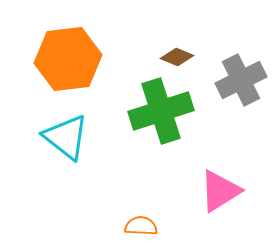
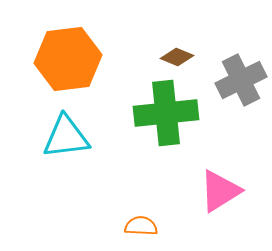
green cross: moved 5 px right, 2 px down; rotated 12 degrees clockwise
cyan triangle: rotated 45 degrees counterclockwise
